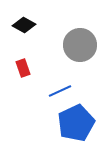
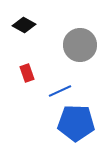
red rectangle: moved 4 px right, 5 px down
blue pentagon: rotated 27 degrees clockwise
